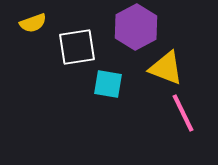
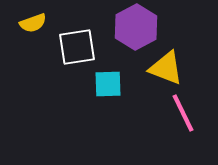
cyan square: rotated 12 degrees counterclockwise
